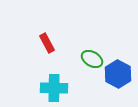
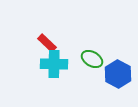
red rectangle: rotated 18 degrees counterclockwise
cyan cross: moved 24 px up
